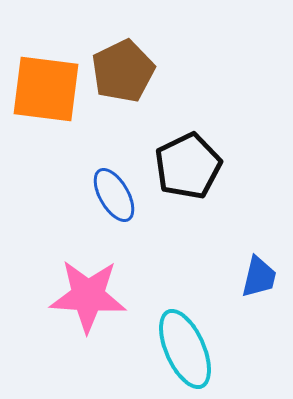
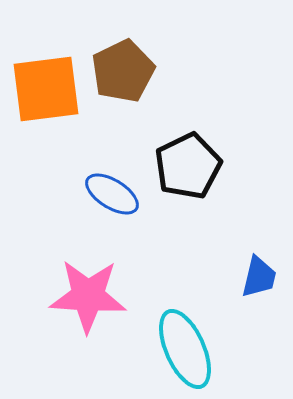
orange square: rotated 14 degrees counterclockwise
blue ellipse: moved 2 px left, 1 px up; rotated 28 degrees counterclockwise
